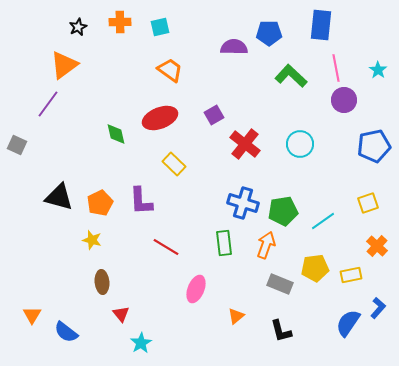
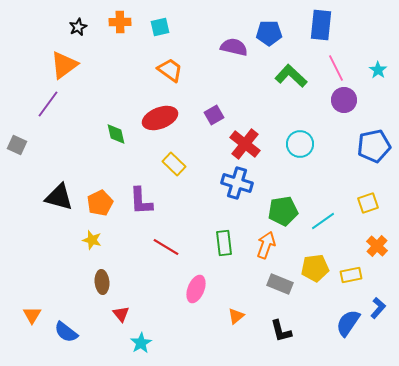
purple semicircle at (234, 47): rotated 12 degrees clockwise
pink line at (336, 68): rotated 16 degrees counterclockwise
blue cross at (243, 203): moved 6 px left, 20 px up
